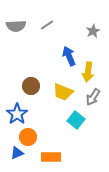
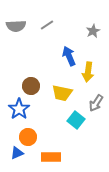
yellow trapezoid: moved 1 px left, 1 px down; rotated 10 degrees counterclockwise
gray arrow: moved 3 px right, 6 px down
blue star: moved 2 px right, 5 px up
